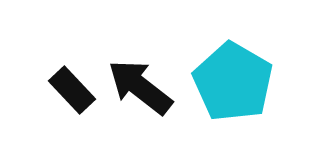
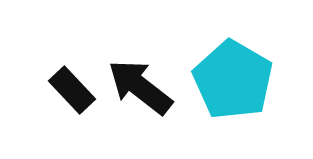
cyan pentagon: moved 2 px up
